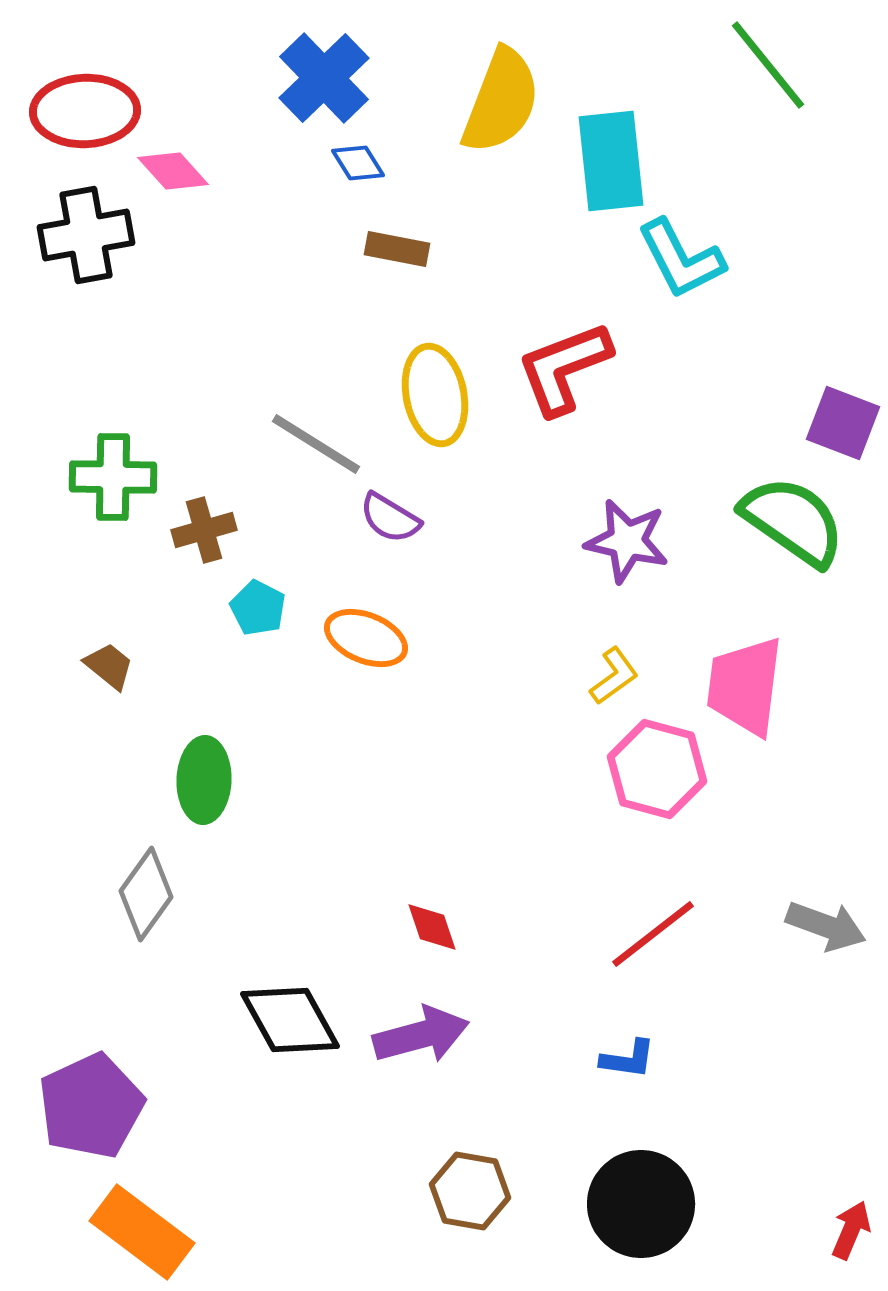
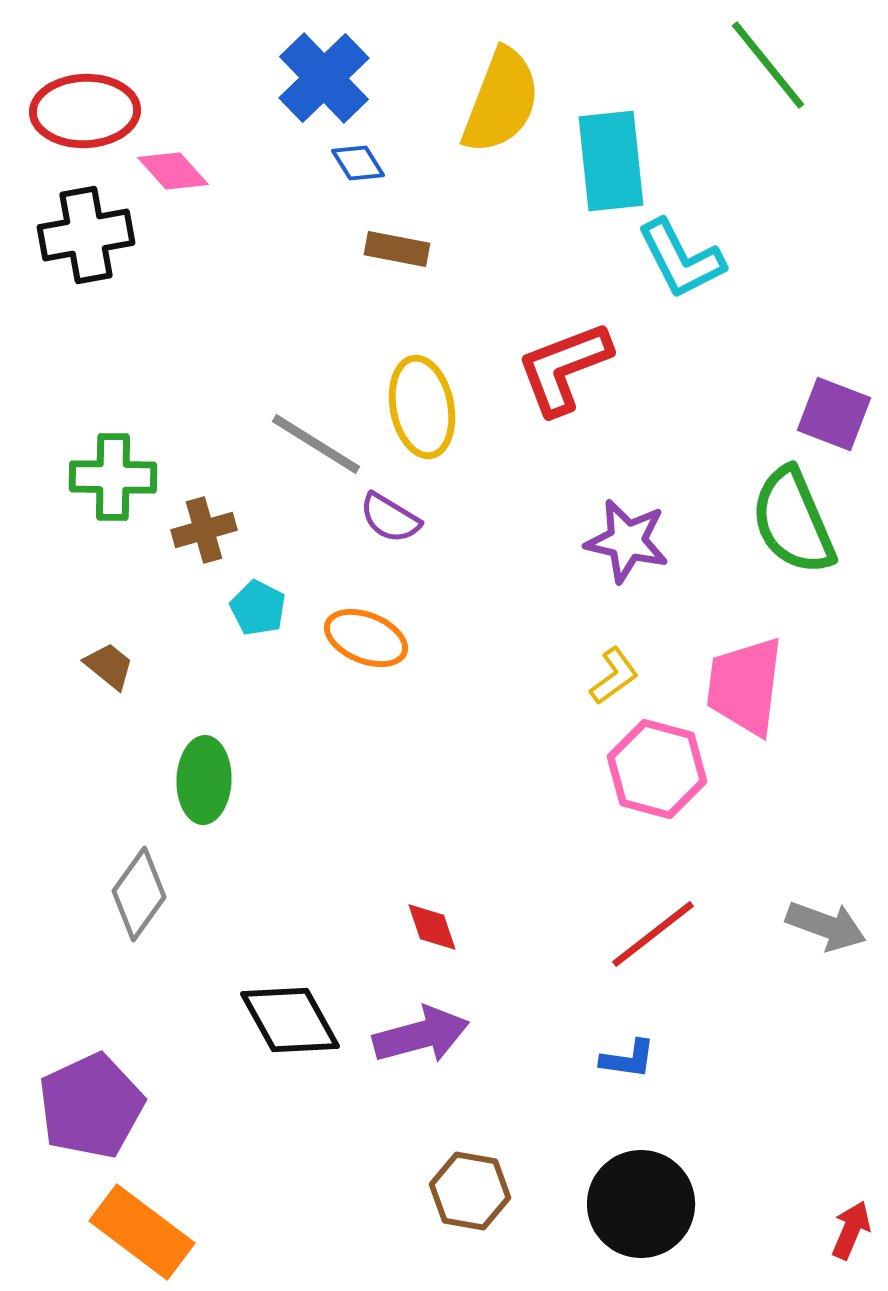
yellow ellipse: moved 13 px left, 12 px down
purple square: moved 9 px left, 9 px up
green semicircle: rotated 148 degrees counterclockwise
gray diamond: moved 7 px left
